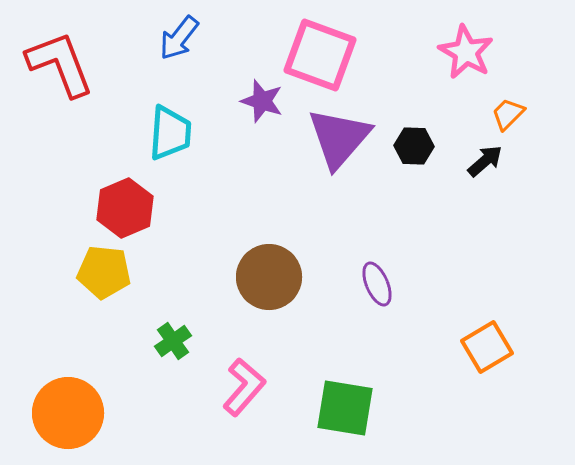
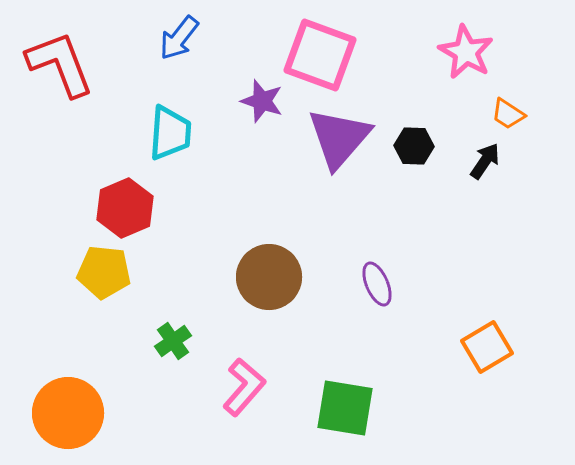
orange trapezoid: rotated 102 degrees counterclockwise
black arrow: rotated 15 degrees counterclockwise
